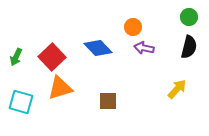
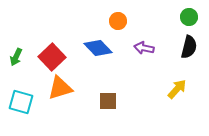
orange circle: moved 15 px left, 6 px up
